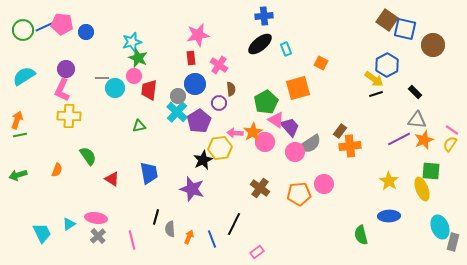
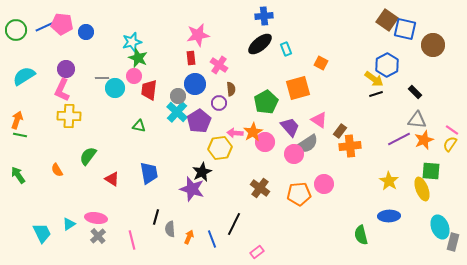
green circle at (23, 30): moved 7 px left
pink triangle at (276, 120): moved 43 px right
green triangle at (139, 126): rotated 24 degrees clockwise
green line at (20, 135): rotated 24 degrees clockwise
gray semicircle at (310, 144): moved 3 px left
pink circle at (295, 152): moved 1 px left, 2 px down
green semicircle at (88, 156): rotated 108 degrees counterclockwise
black star at (203, 160): moved 1 px left, 12 px down
orange semicircle at (57, 170): rotated 128 degrees clockwise
green arrow at (18, 175): rotated 72 degrees clockwise
